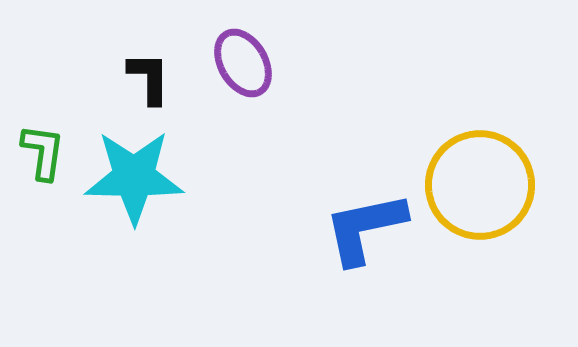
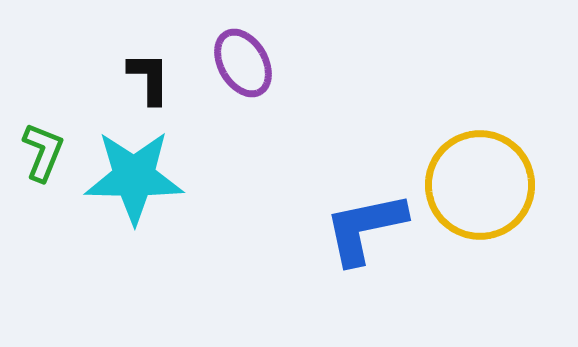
green L-shape: rotated 14 degrees clockwise
